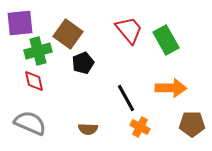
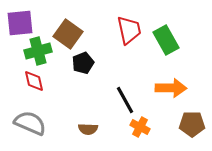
red trapezoid: rotated 28 degrees clockwise
black line: moved 1 px left, 2 px down
